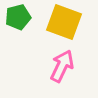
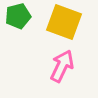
green pentagon: moved 1 px up
